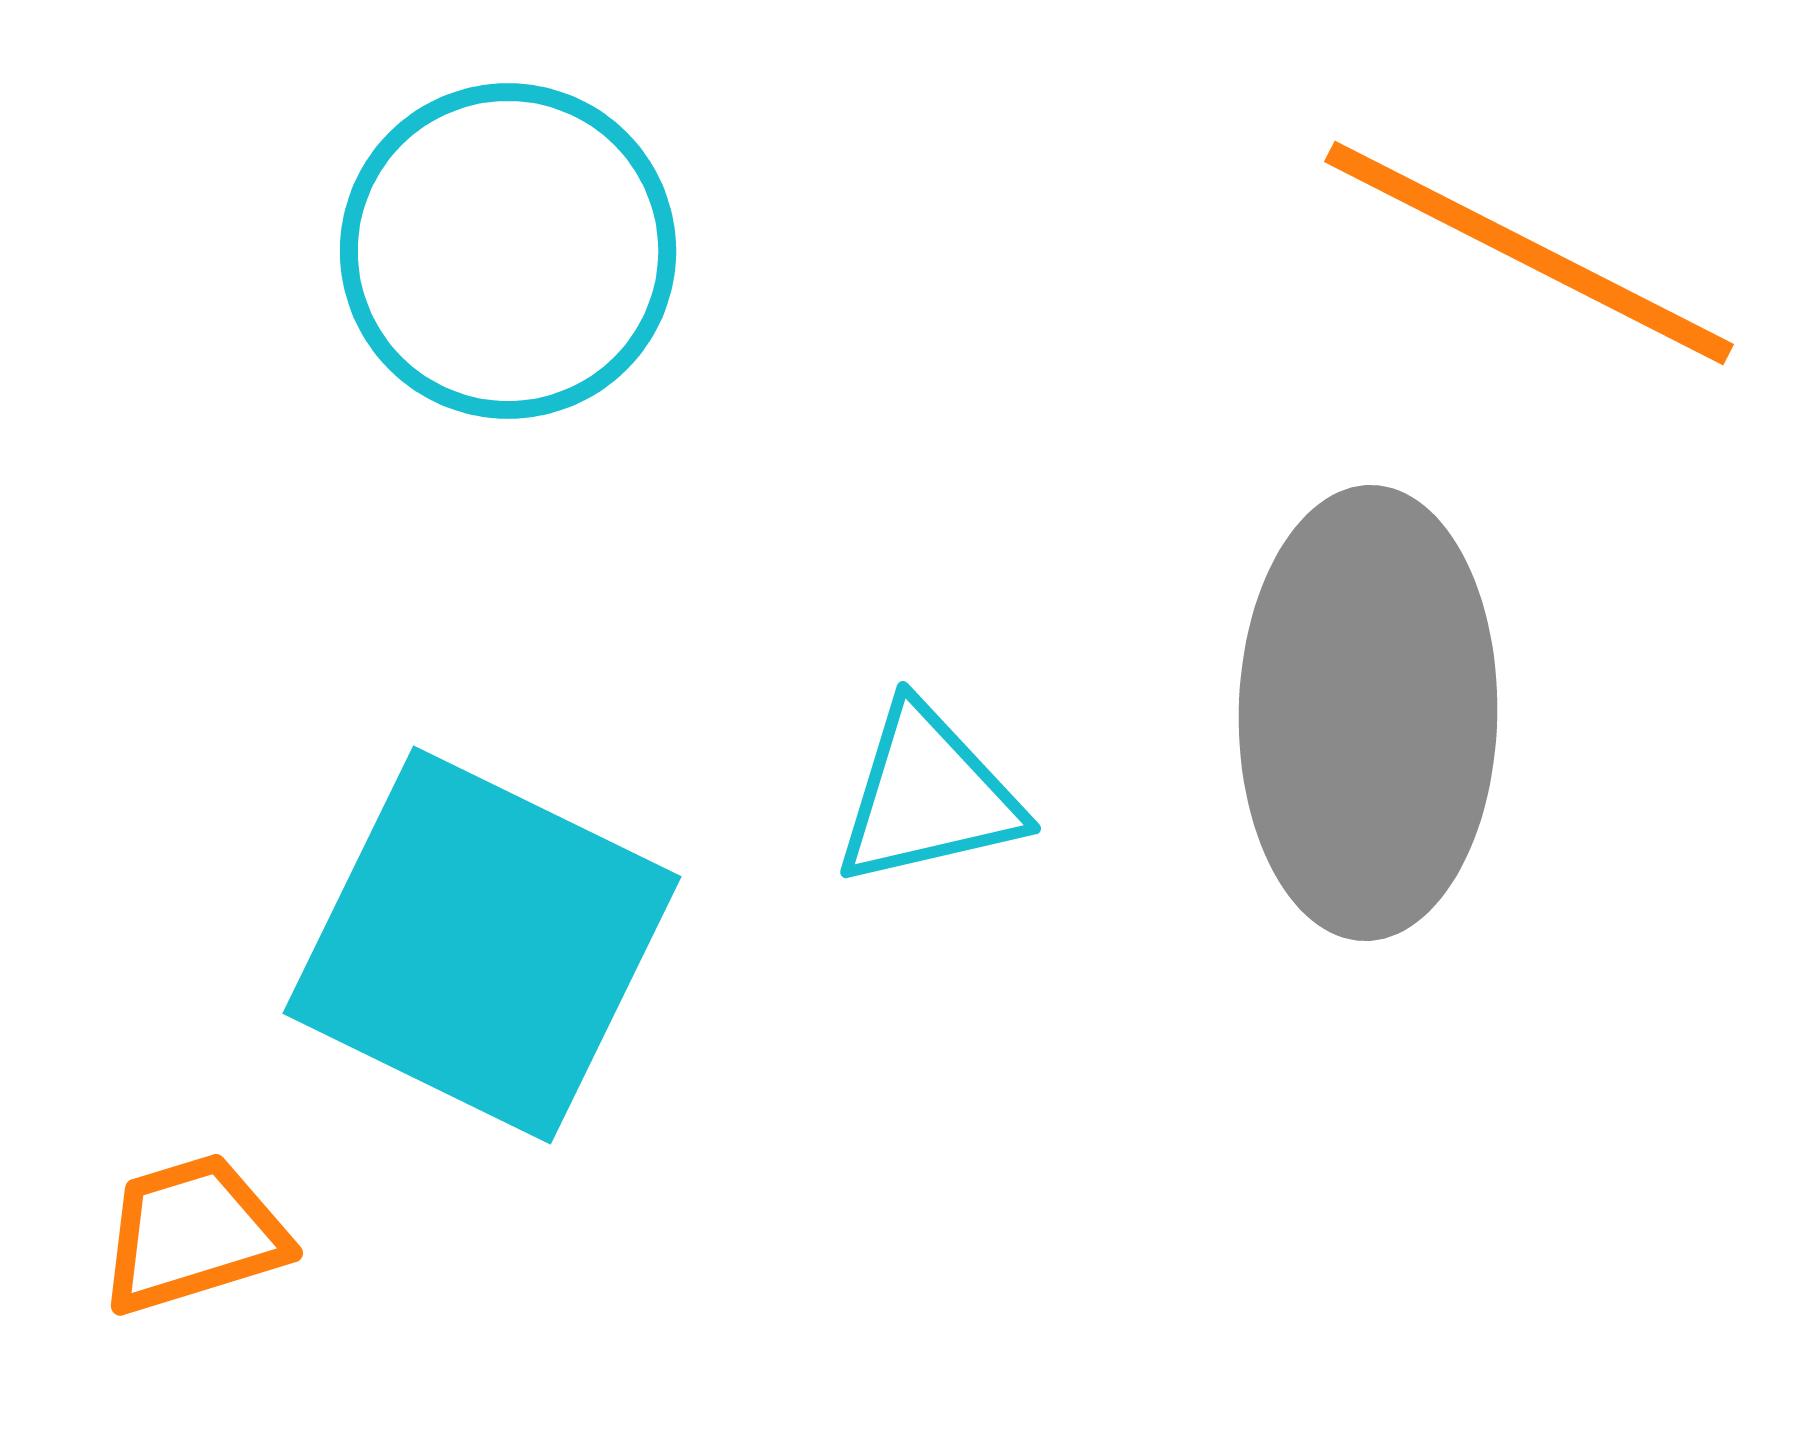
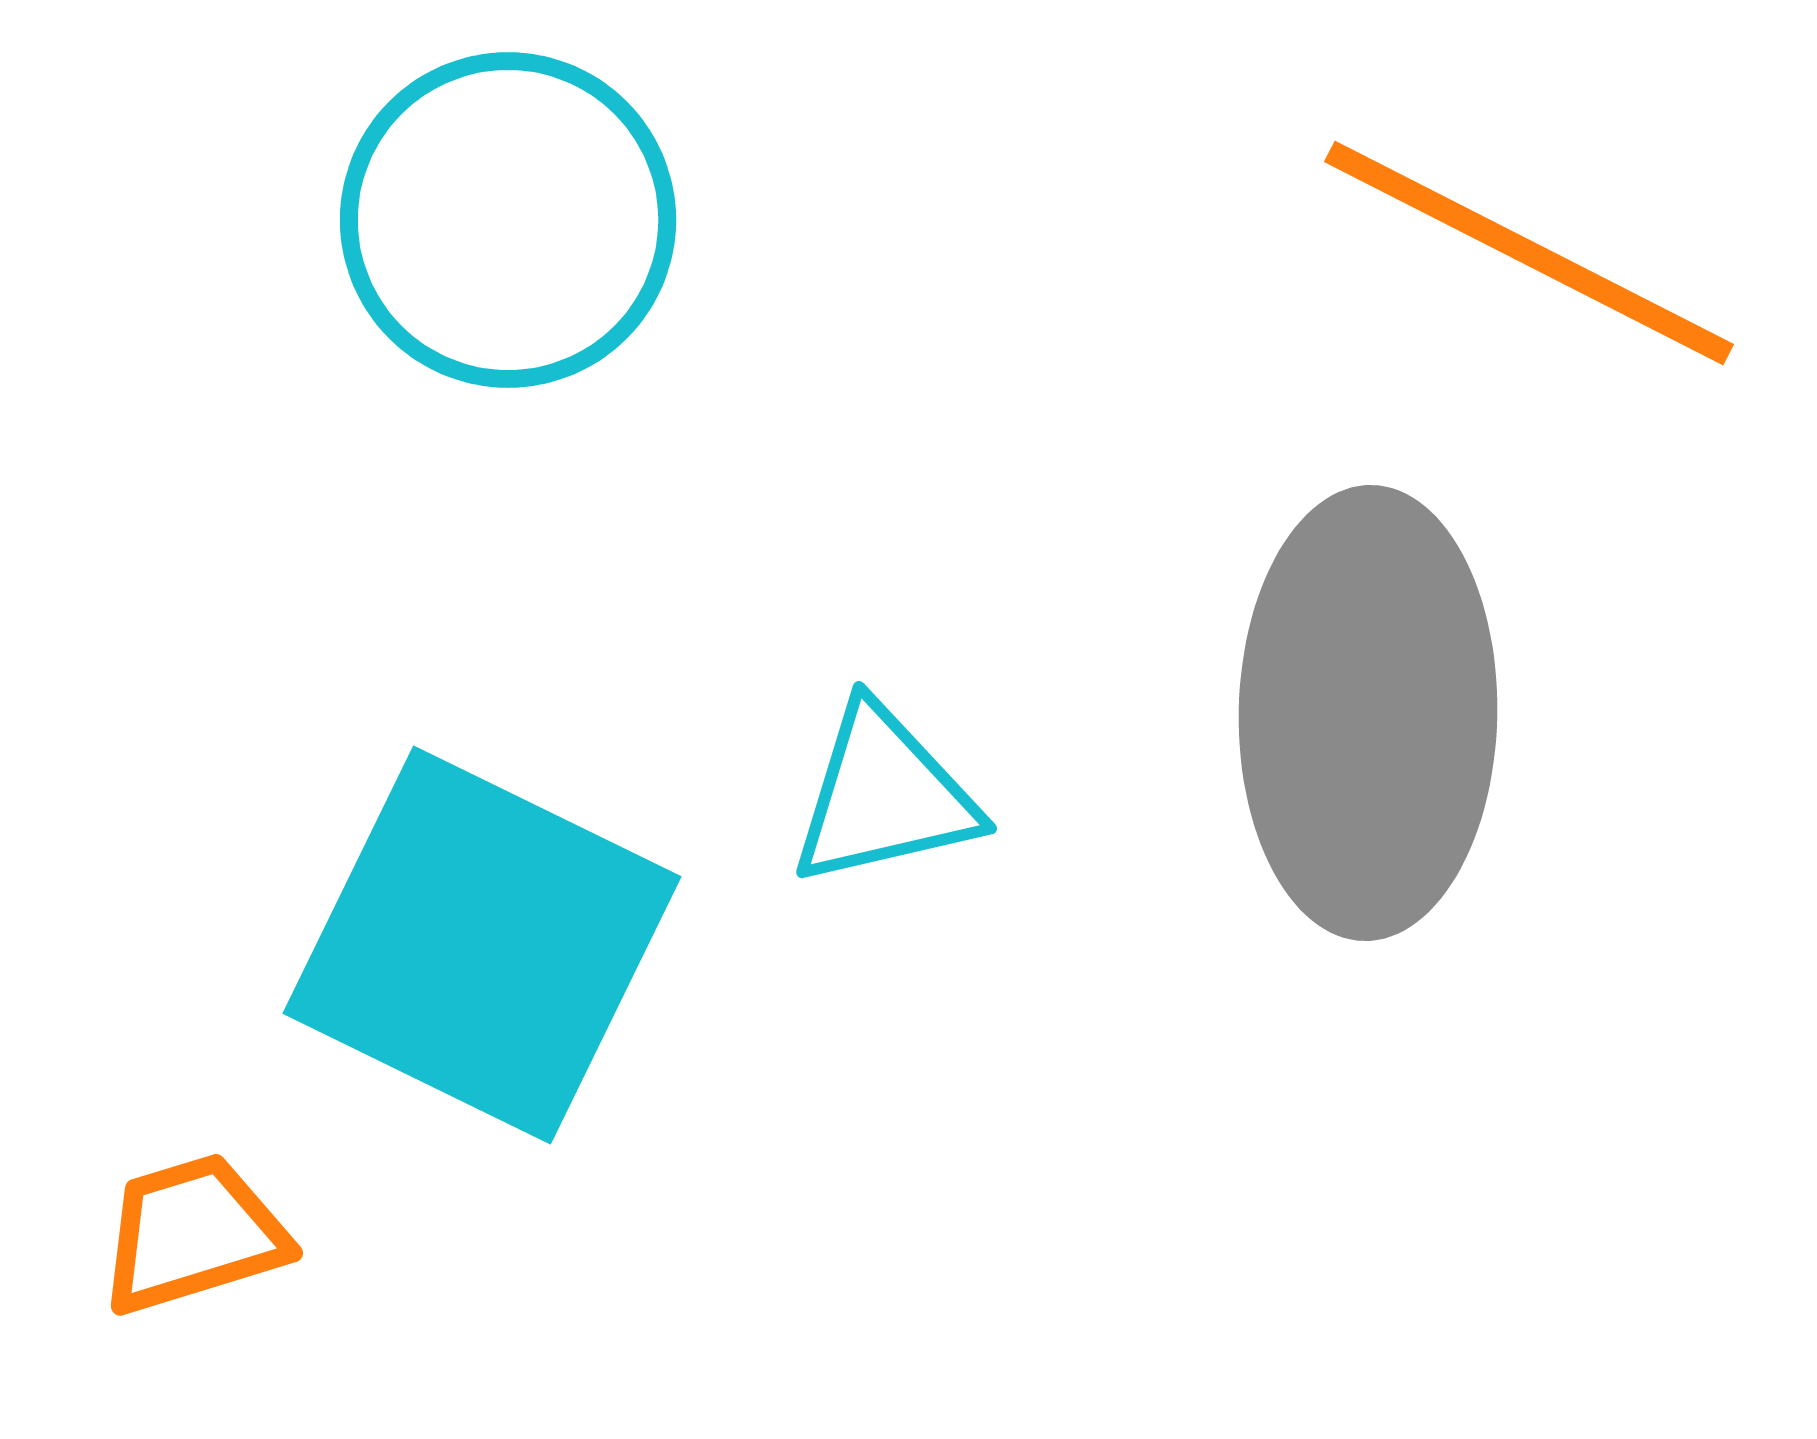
cyan circle: moved 31 px up
cyan triangle: moved 44 px left
